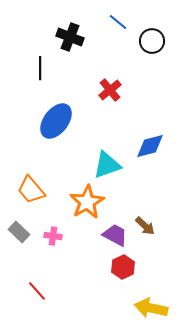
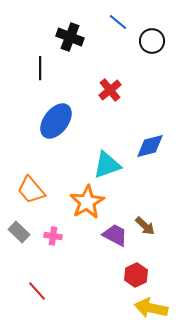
red hexagon: moved 13 px right, 8 px down
